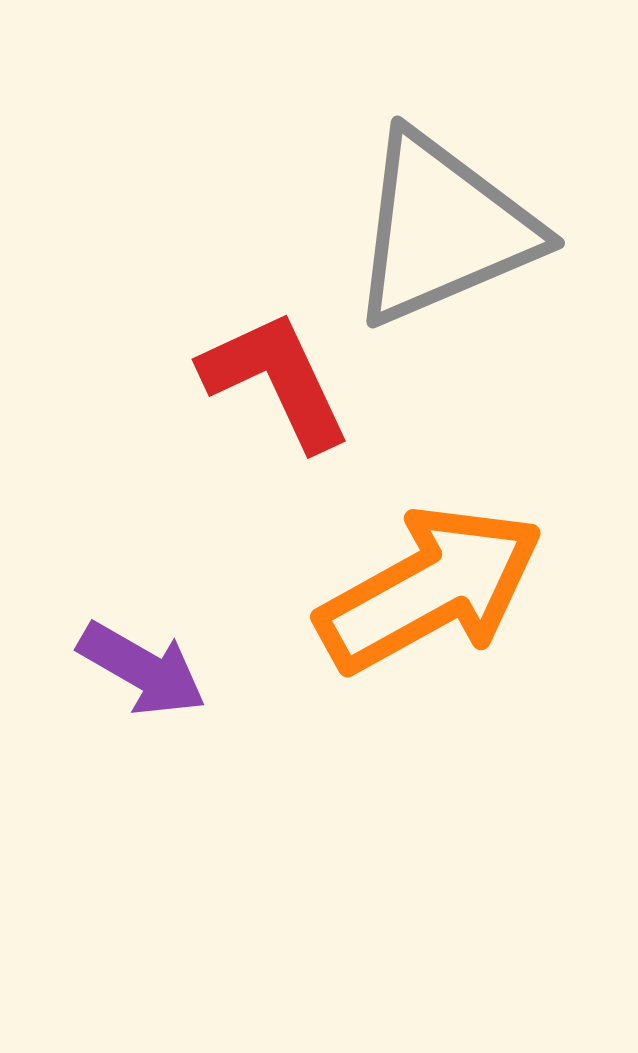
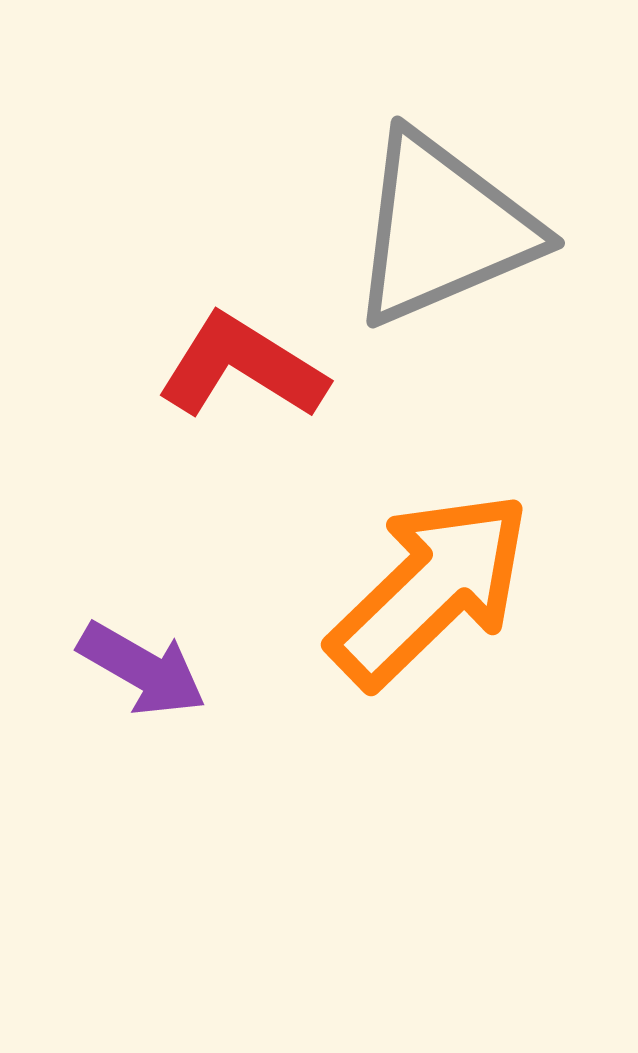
red L-shape: moved 34 px left, 13 px up; rotated 33 degrees counterclockwise
orange arrow: rotated 15 degrees counterclockwise
